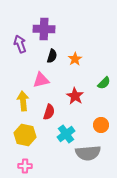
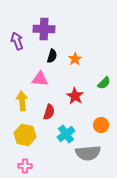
purple arrow: moved 3 px left, 3 px up
pink triangle: moved 1 px left, 1 px up; rotated 18 degrees clockwise
yellow arrow: moved 1 px left
